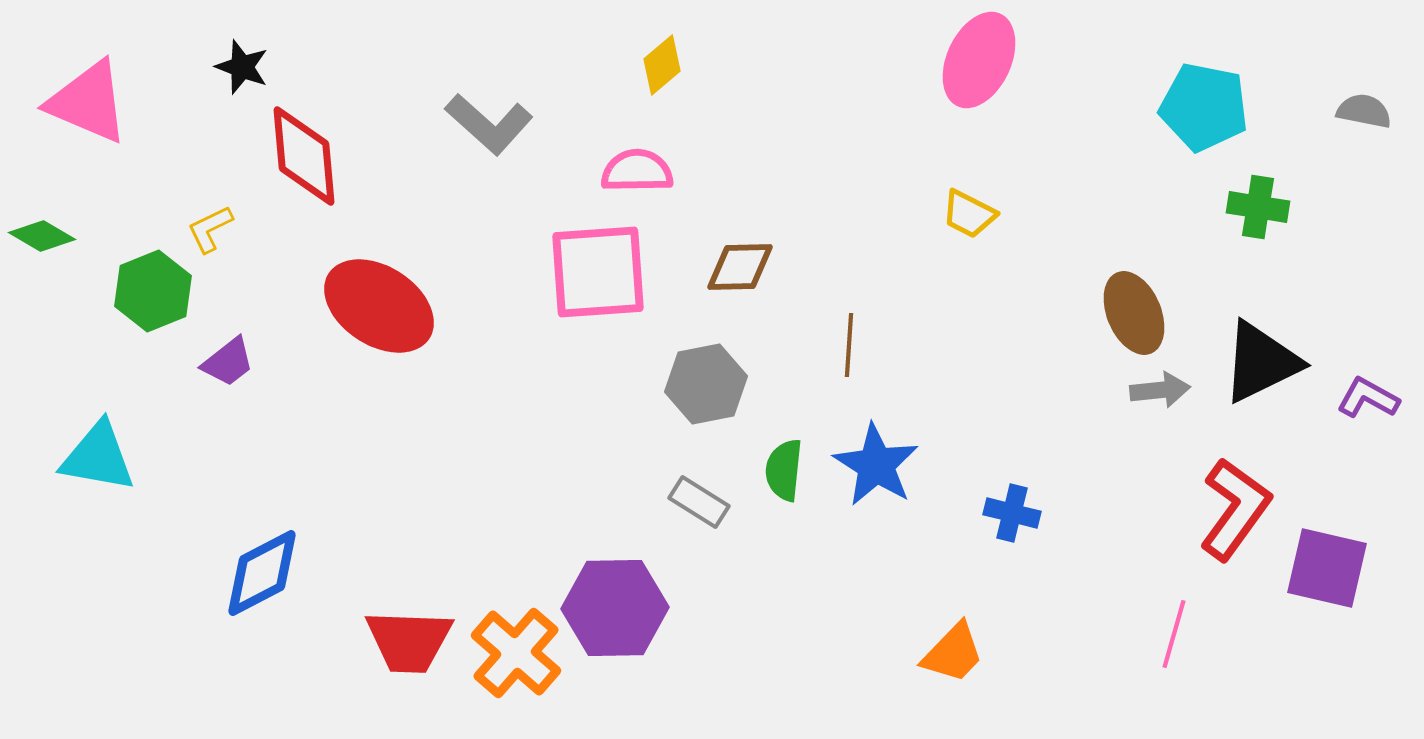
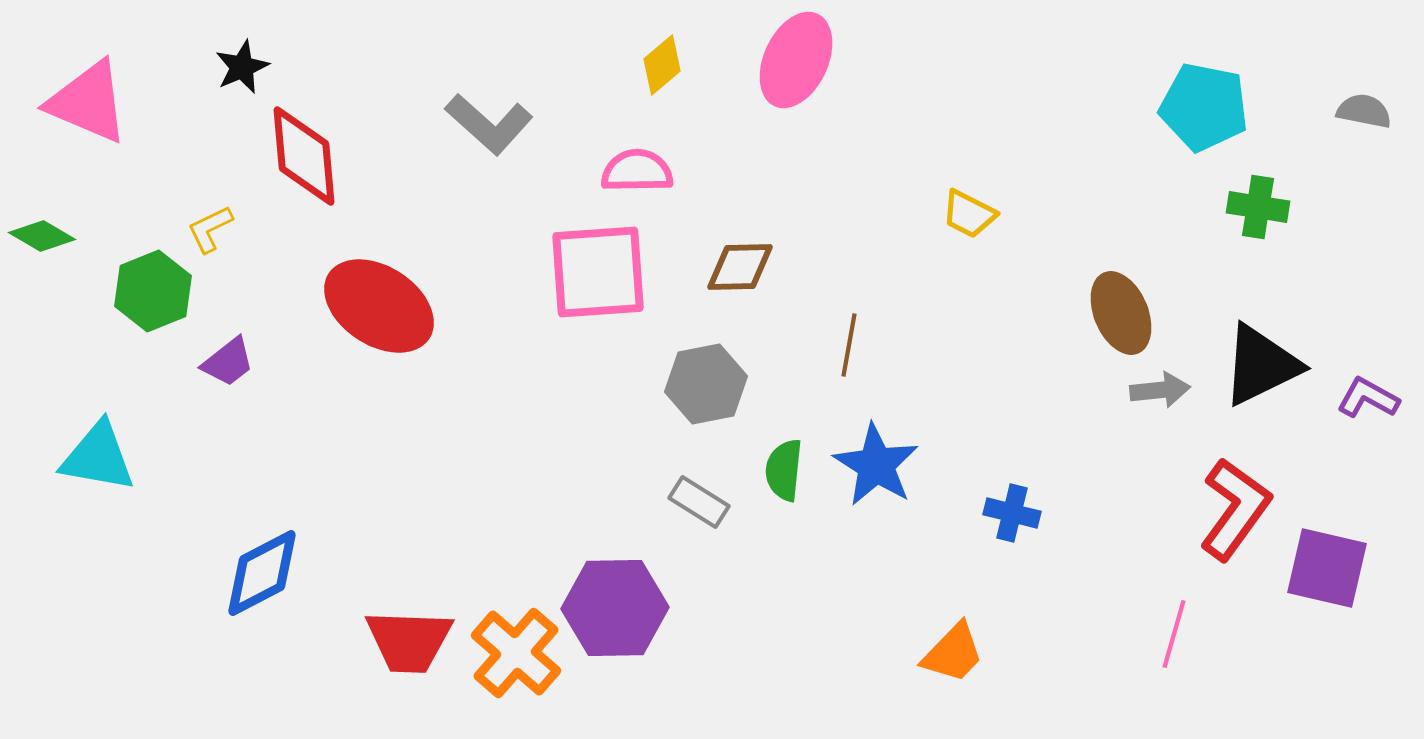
pink ellipse: moved 183 px left
black star: rotated 28 degrees clockwise
brown ellipse: moved 13 px left
brown line: rotated 6 degrees clockwise
black triangle: moved 3 px down
